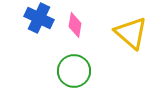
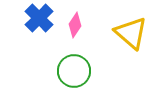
blue cross: rotated 20 degrees clockwise
pink diamond: rotated 25 degrees clockwise
